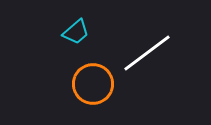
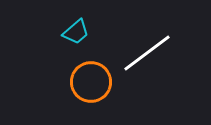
orange circle: moved 2 px left, 2 px up
